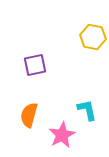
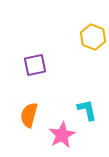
yellow hexagon: rotated 10 degrees clockwise
